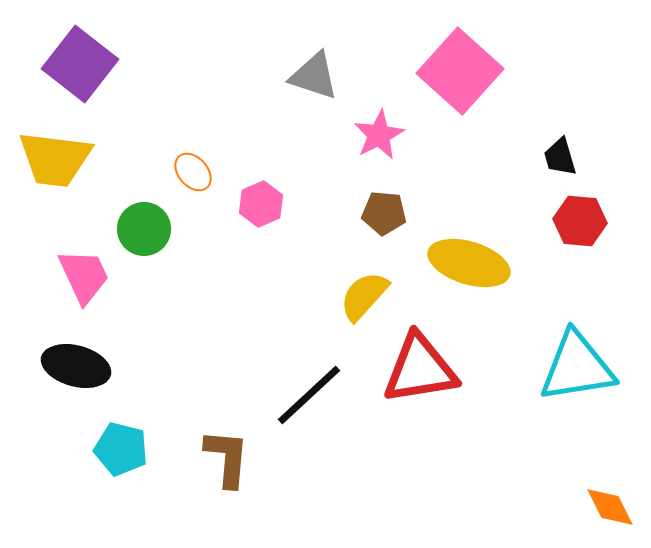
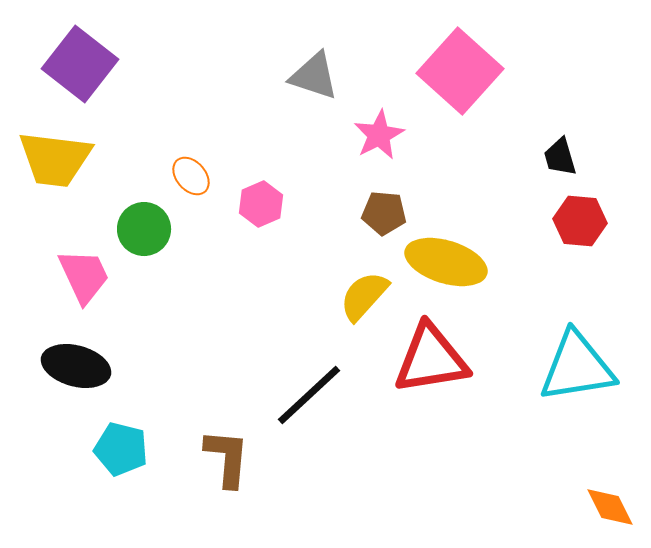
orange ellipse: moved 2 px left, 4 px down
yellow ellipse: moved 23 px left, 1 px up
red triangle: moved 11 px right, 10 px up
